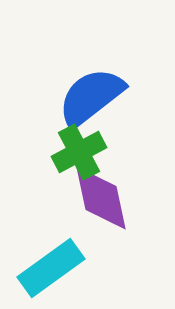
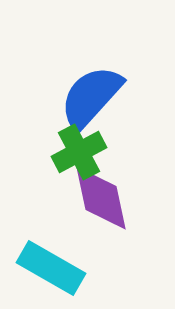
blue semicircle: rotated 10 degrees counterclockwise
cyan rectangle: rotated 66 degrees clockwise
